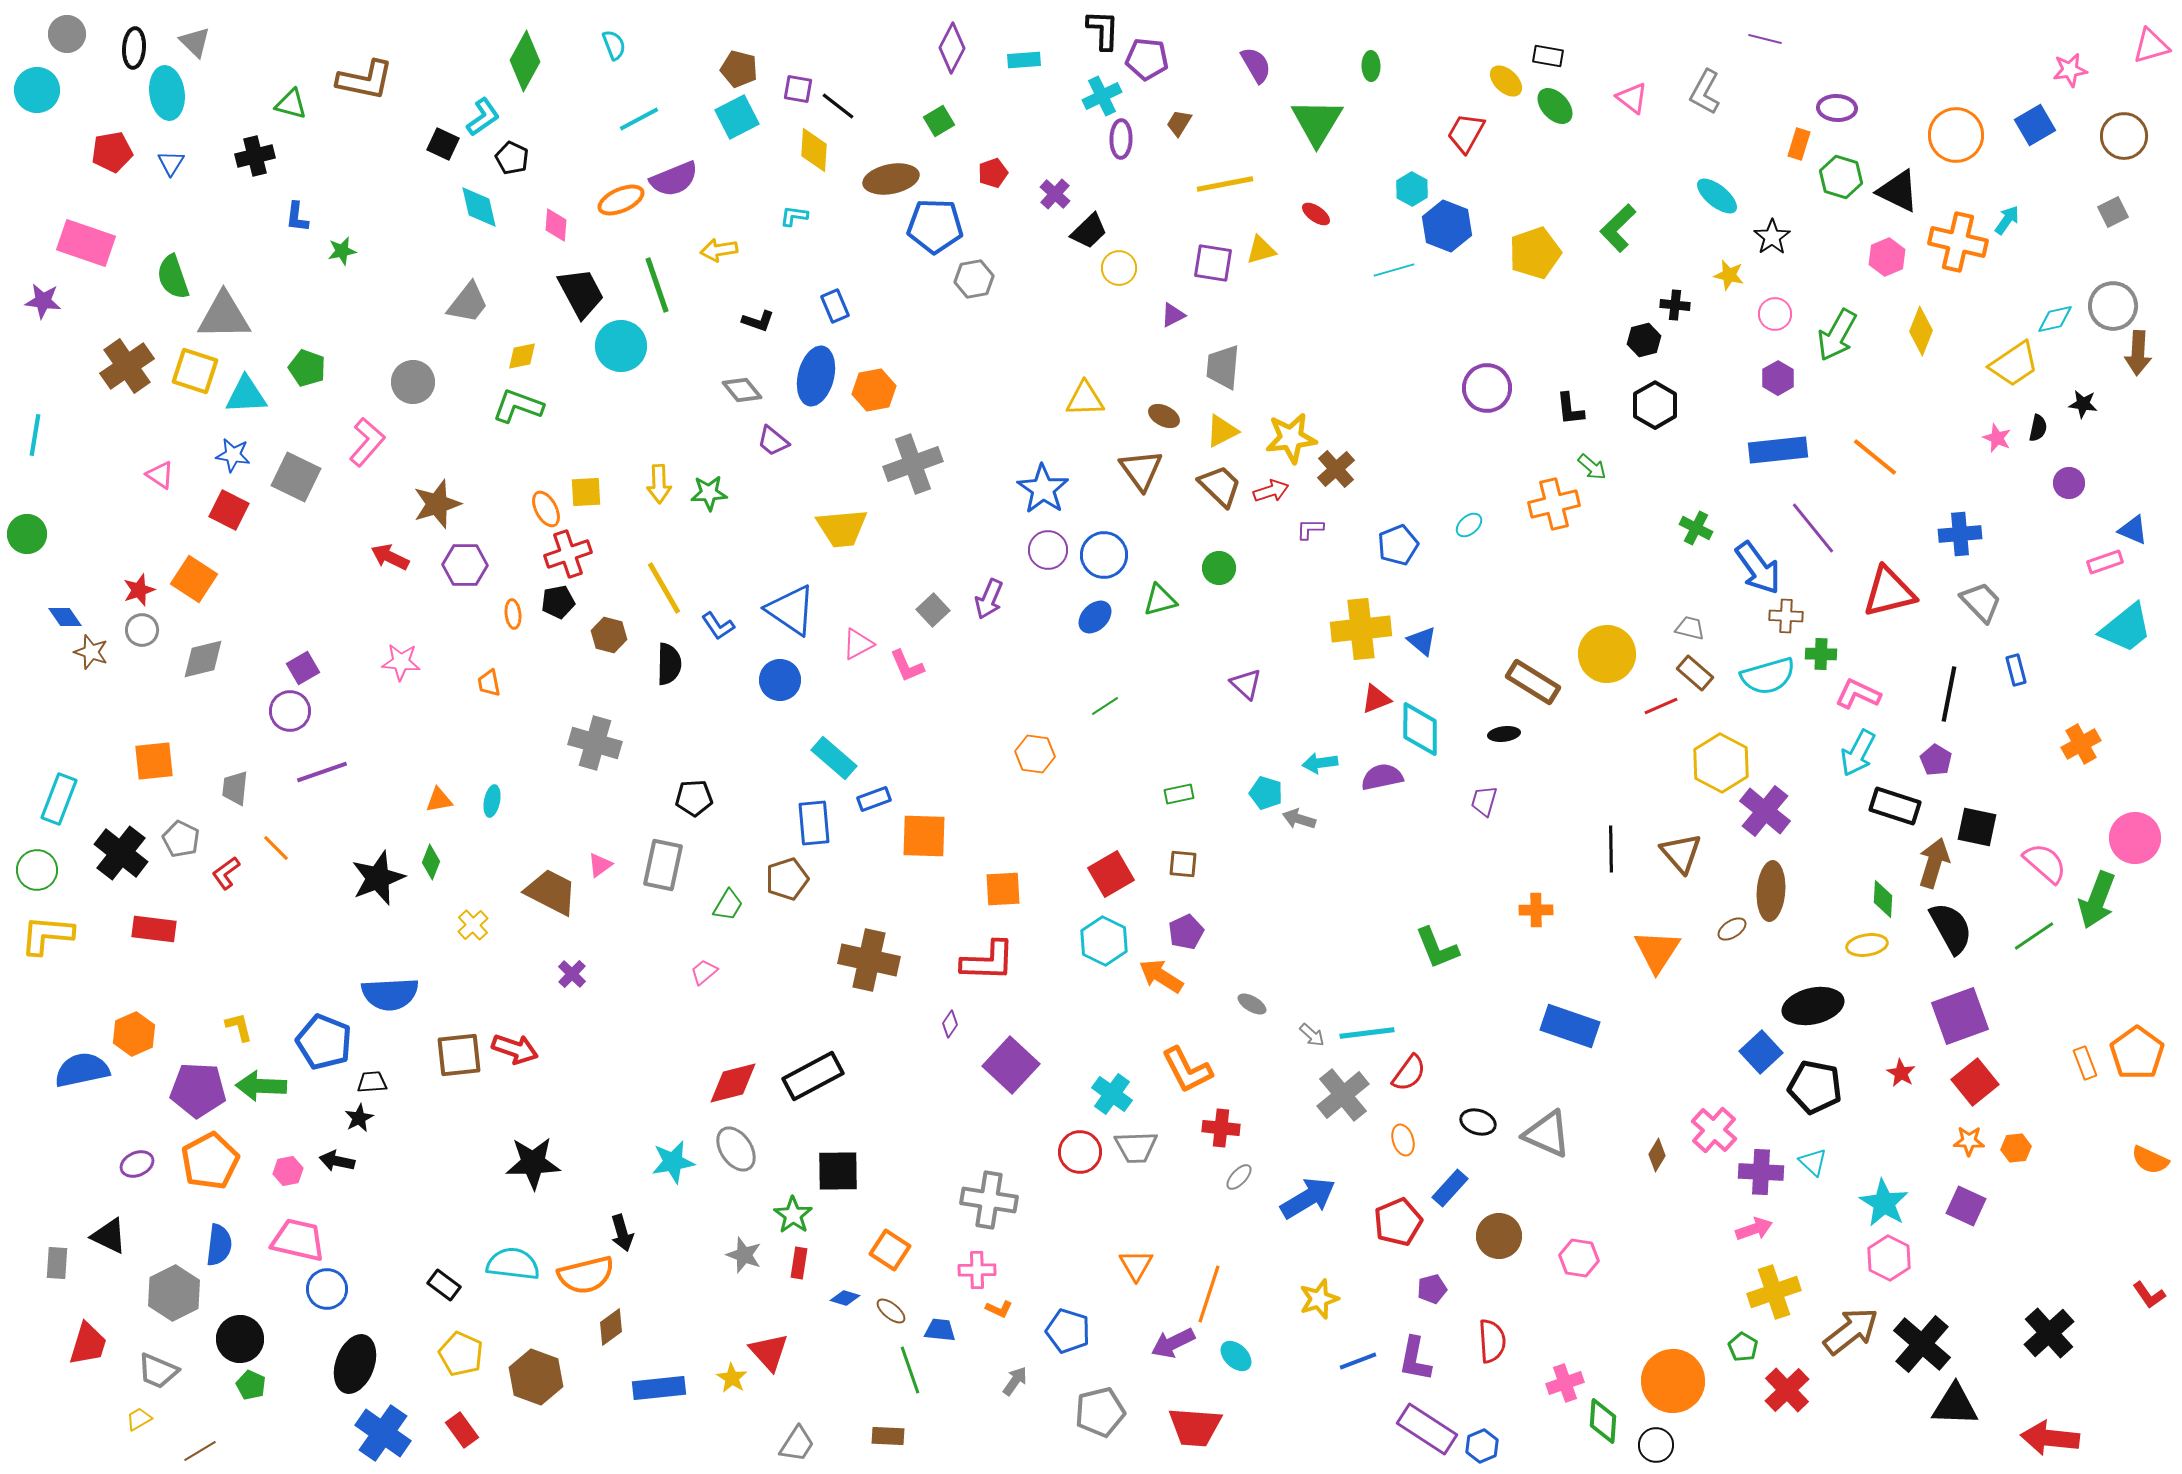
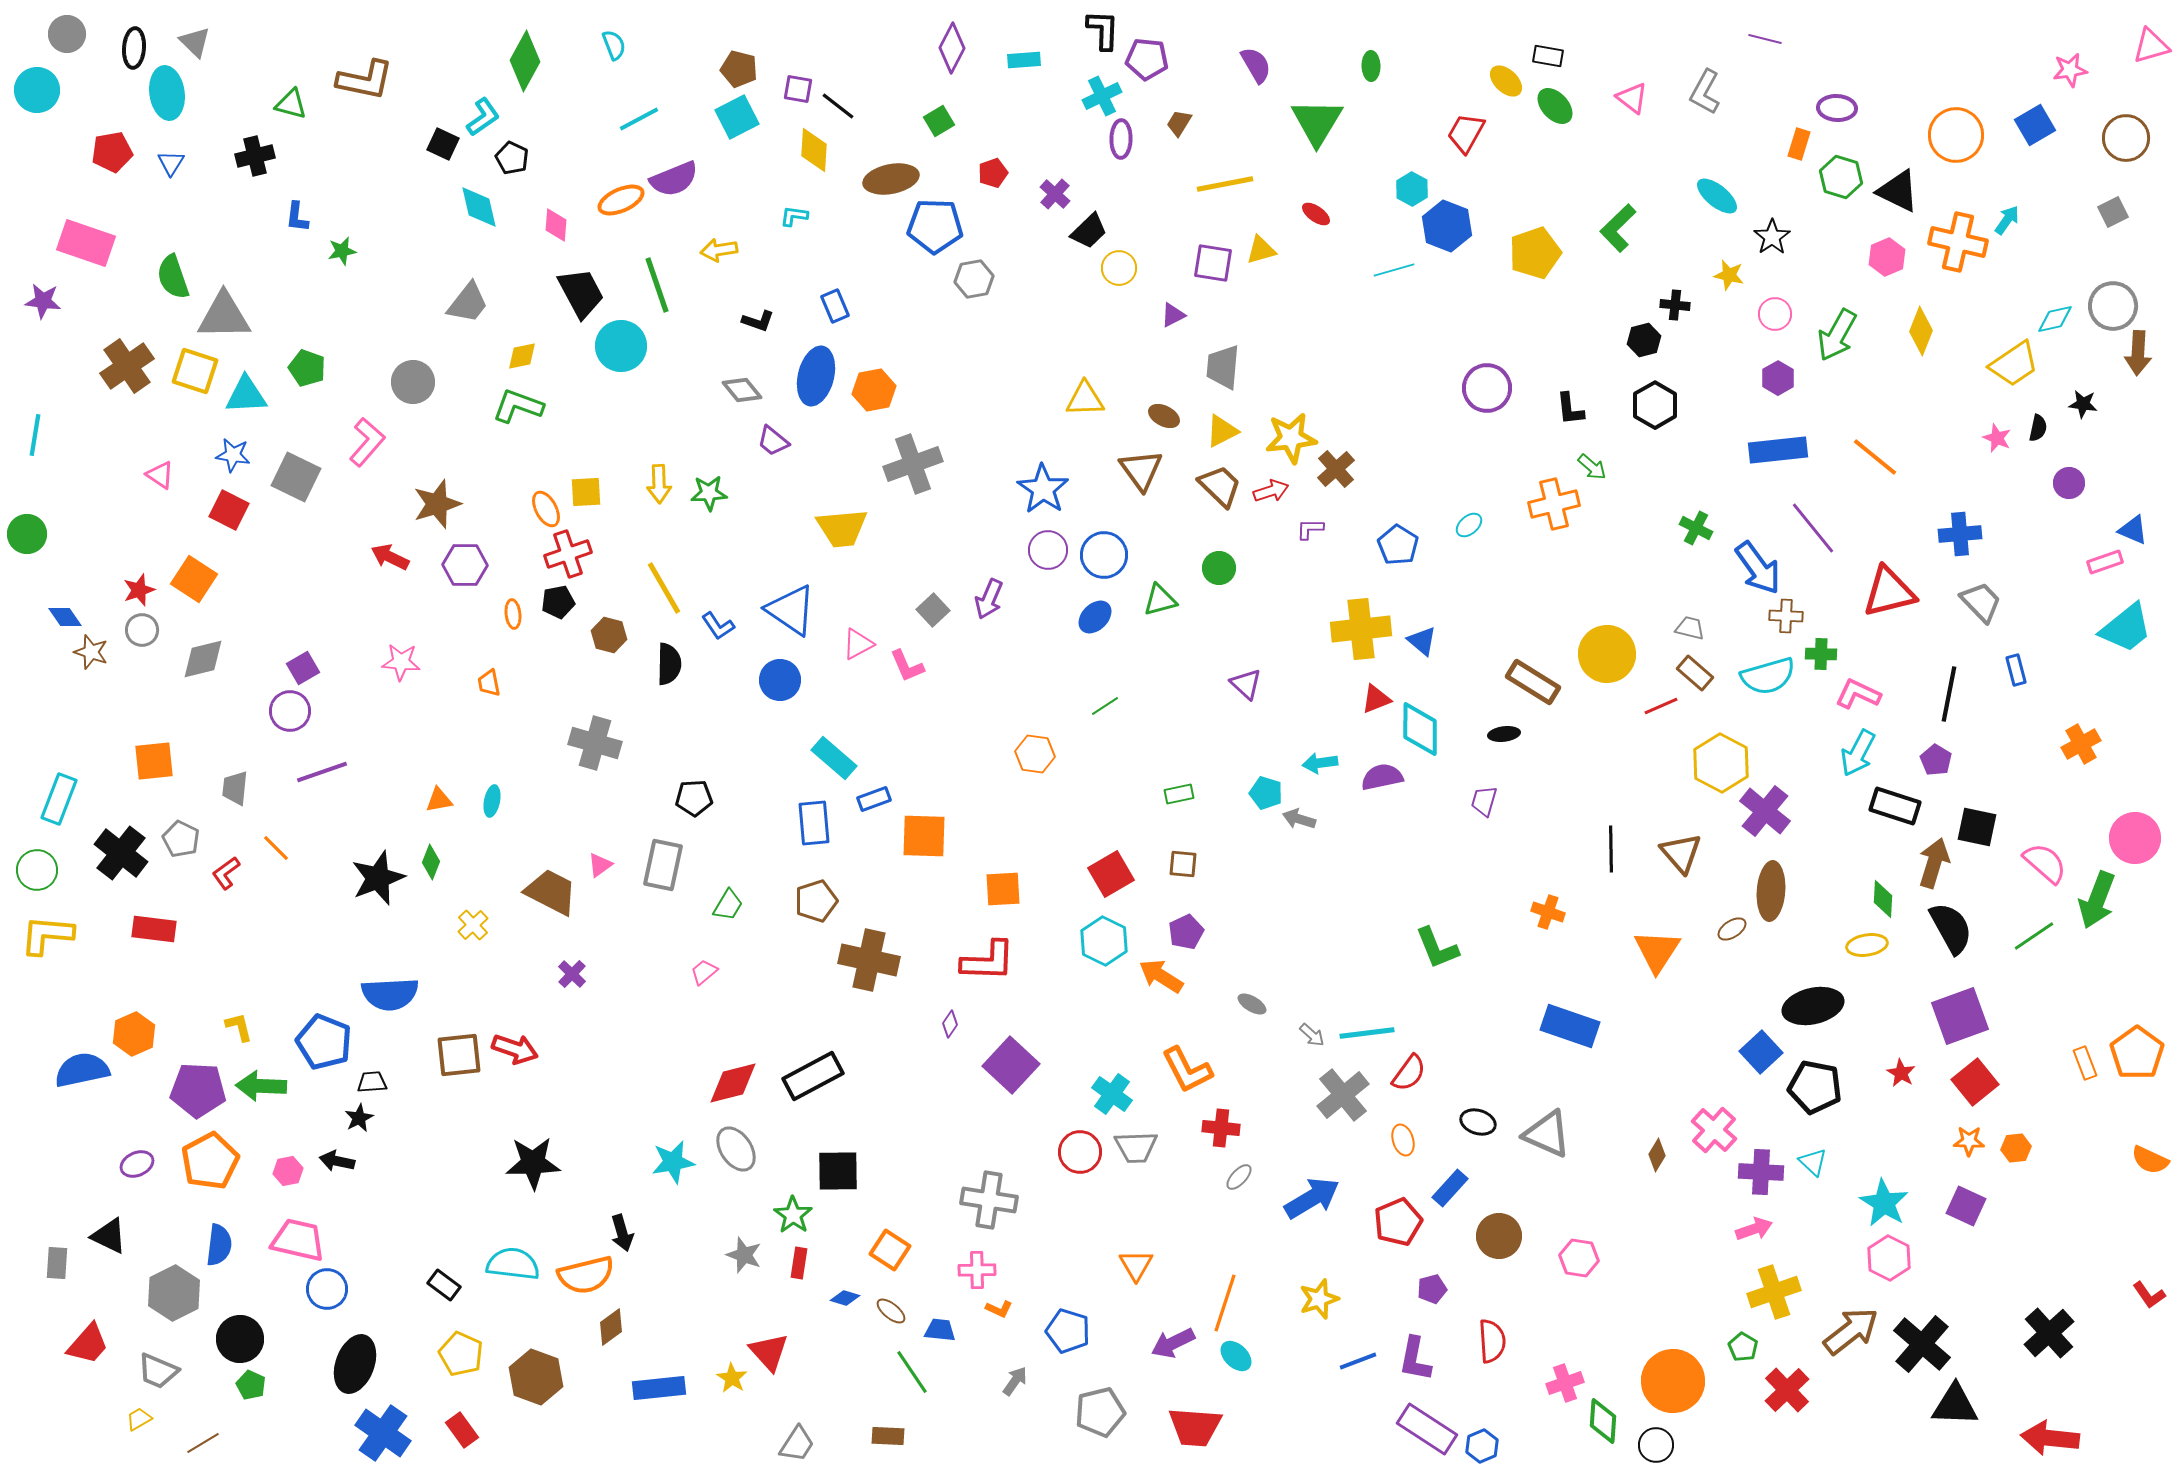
brown circle at (2124, 136): moved 2 px right, 2 px down
blue pentagon at (1398, 545): rotated 18 degrees counterclockwise
brown pentagon at (787, 879): moved 29 px right, 22 px down
orange cross at (1536, 910): moved 12 px right, 2 px down; rotated 20 degrees clockwise
blue arrow at (1308, 1198): moved 4 px right
orange line at (1209, 1294): moved 16 px right, 9 px down
red trapezoid at (88, 1344): rotated 24 degrees clockwise
green line at (910, 1370): moved 2 px right, 2 px down; rotated 15 degrees counterclockwise
brown line at (200, 1451): moved 3 px right, 8 px up
